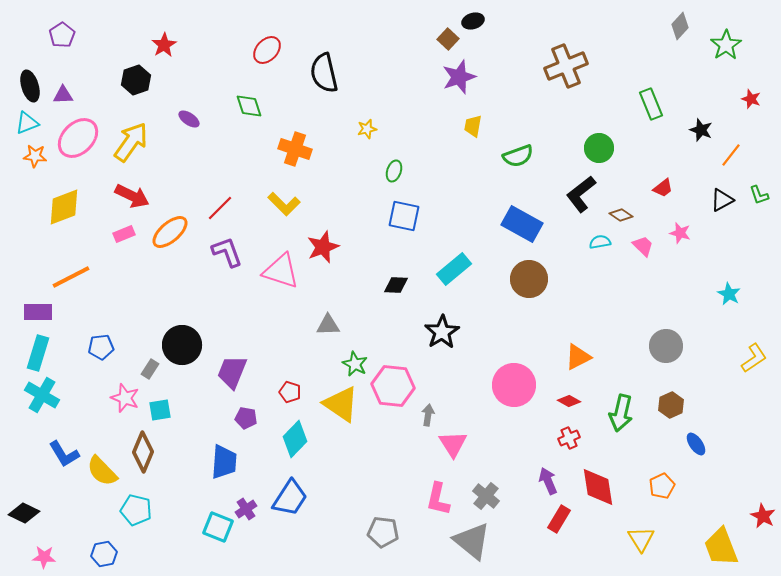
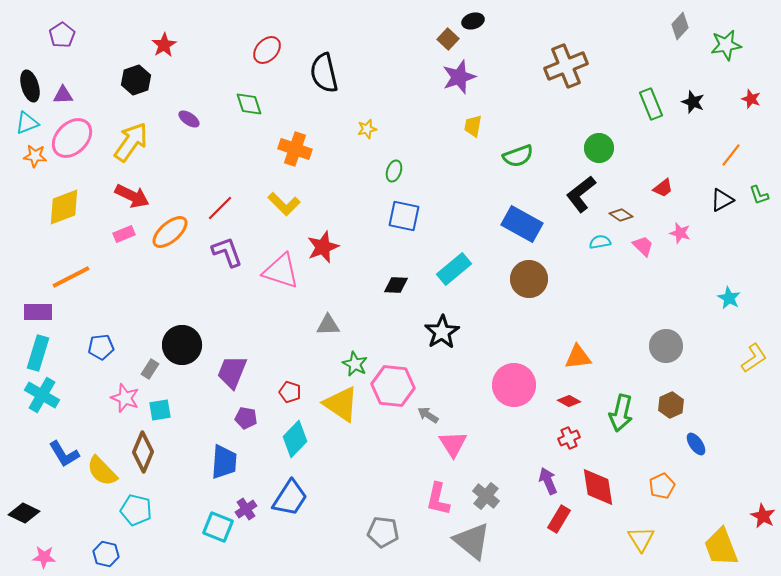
green star at (726, 45): rotated 24 degrees clockwise
green diamond at (249, 106): moved 2 px up
black star at (701, 130): moved 8 px left, 28 px up
pink ellipse at (78, 138): moved 6 px left
cyan star at (729, 294): moved 4 px down
orange triangle at (578, 357): rotated 20 degrees clockwise
gray arrow at (428, 415): rotated 65 degrees counterclockwise
blue hexagon at (104, 554): moved 2 px right; rotated 25 degrees clockwise
